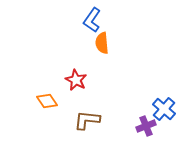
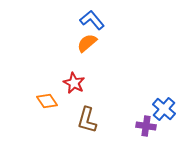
blue L-shape: rotated 105 degrees clockwise
orange semicircle: moved 15 px left; rotated 55 degrees clockwise
red star: moved 2 px left, 3 px down
brown L-shape: rotated 80 degrees counterclockwise
purple cross: rotated 30 degrees clockwise
